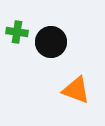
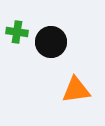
orange triangle: rotated 28 degrees counterclockwise
